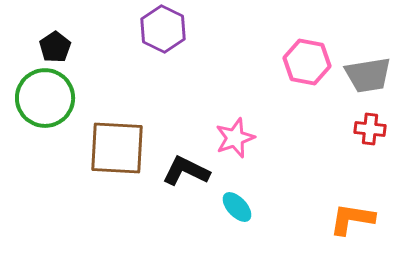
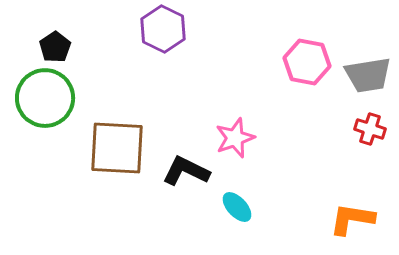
red cross: rotated 12 degrees clockwise
